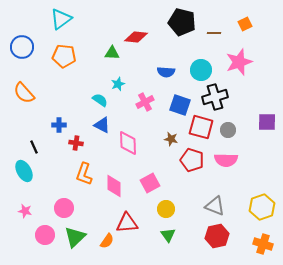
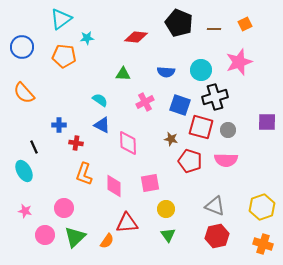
black pentagon at (182, 22): moved 3 px left, 1 px down; rotated 8 degrees clockwise
brown line at (214, 33): moved 4 px up
green triangle at (112, 53): moved 11 px right, 21 px down
cyan star at (118, 84): moved 31 px left, 46 px up; rotated 16 degrees clockwise
red pentagon at (192, 160): moved 2 px left, 1 px down
pink square at (150, 183): rotated 18 degrees clockwise
